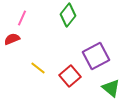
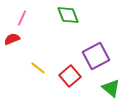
green diamond: rotated 60 degrees counterclockwise
